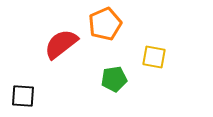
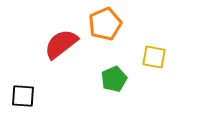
green pentagon: rotated 15 degrees counterclockwise
